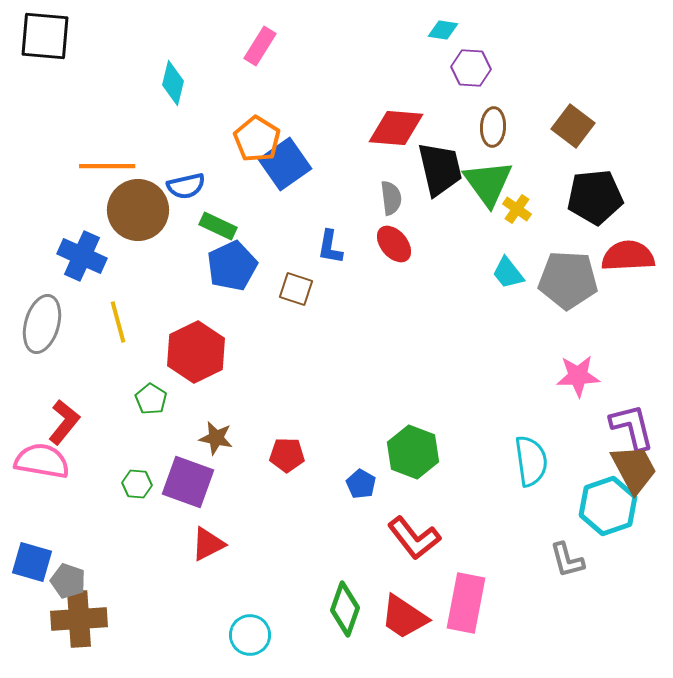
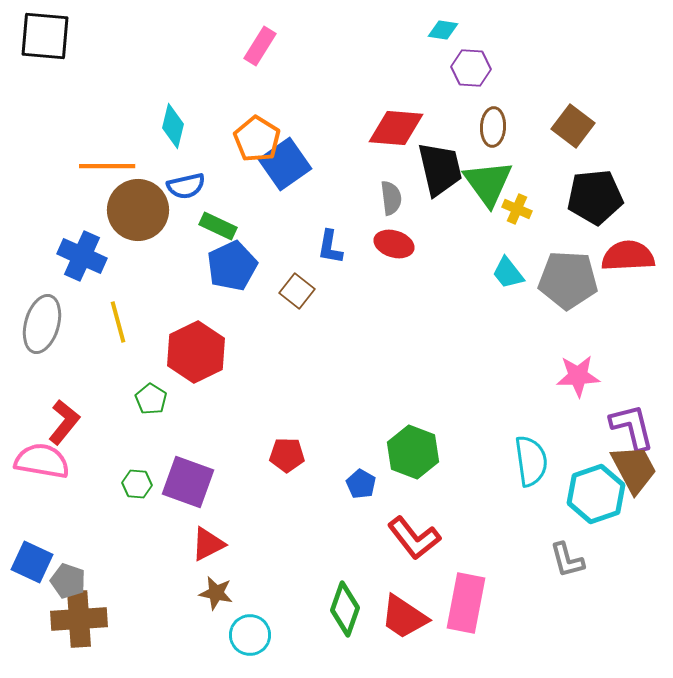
cyan diamond at (173, 83): moved 43 px down
yellow cross at (517, 209): rotated 12 degrees counterclockwise
red ellipse at (394, 244): rotated 33 degrees counterclockwise
brown square at (296, 289): moved 1 px right, 2 px down; rotated 20 degrees clockwise
brown star at (216, 438): moved 155 px down
cyan hexagon at (608, 506): moved 12 px left, 12 px up
blue square at (32, 562): rotated 9 degrees clockwise
